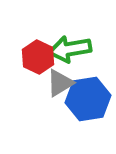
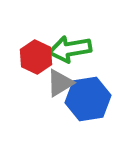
red hexagon: moved 2 px left
